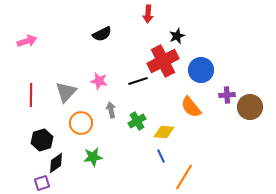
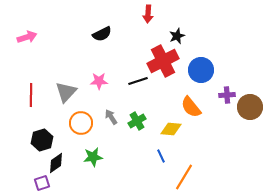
pink arrow: moved 4 px up
pink star: rotated 12 degrees counterclockwise
gray arrow: moved 7 px down; rotated 21 degrees counterclockwise
yellow diamond: moved 7 px right, 3 px up
